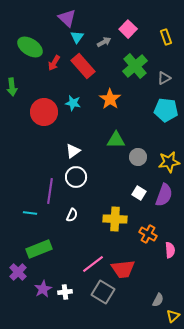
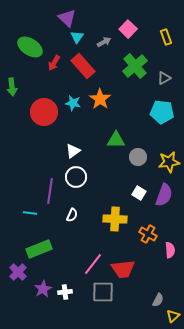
orange star: moved 10 px left
cyan pentagon: moved 4 px left, 2 px down
pink line: rotated 15 degrees counterclockwise
gray square: rotated 30 degrees counterclockwise
